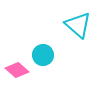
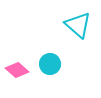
cyan circle: moved 7 px right, 9 px down
